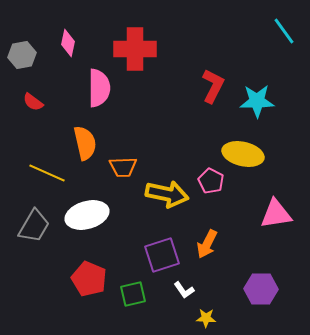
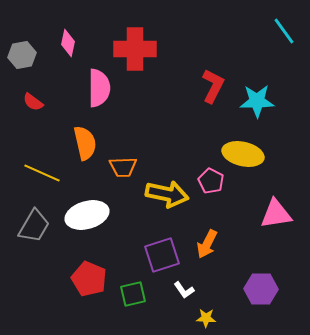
yellow line: moved 5 px left
